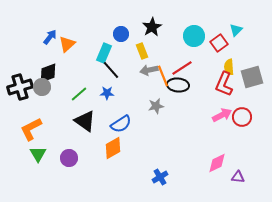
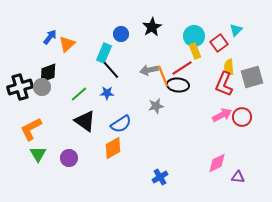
yellow rectangle: moved 53 px right
